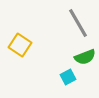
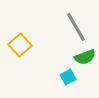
gray line: moved 2 px left, 4 px down
yellow square: rotated 15 degrees clockwise
